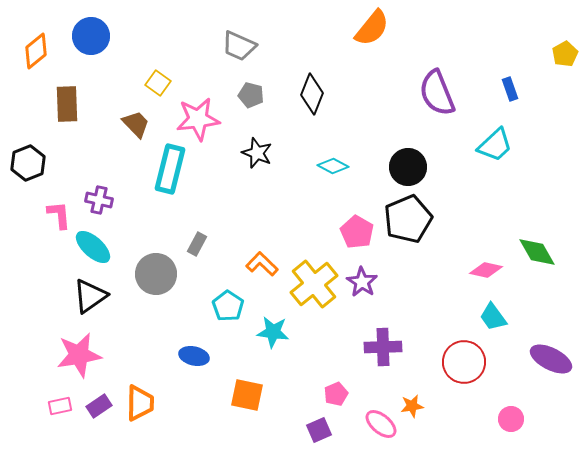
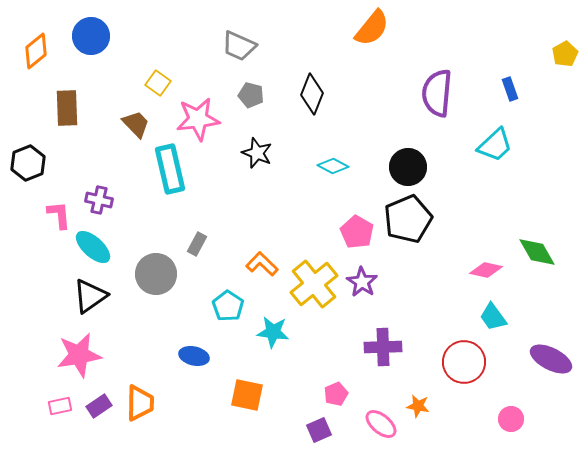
purple semicircle at (437, 93): rotated 27 degrees clockwise
brown rectangle at (67, 104): moved 4 px down
cyan rectangle at (170, 169): rotated 27 degrees counterclockwise
orange star at (412, 406): moved 6 px right; rotated 20 degrees clockwise
